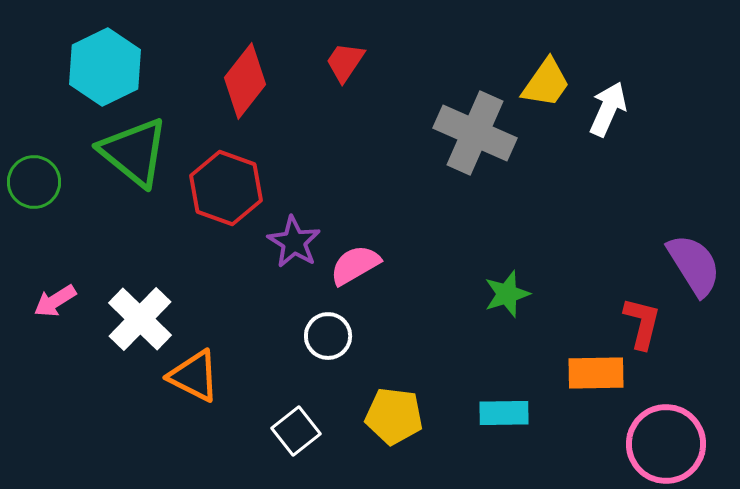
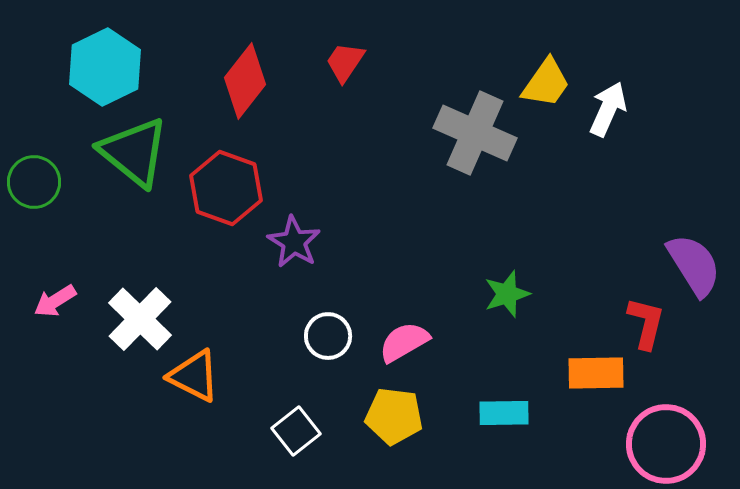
pink semicircle: moved 49 px right, 77 px down
red L-shape: moved 4 px right
